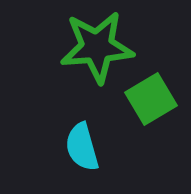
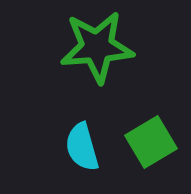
green square: moved 43 px down
